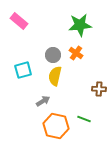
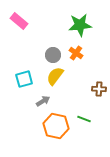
cyan square: moved 1 px right, 9 px down
yellow semicircle: rotated 24 degrees clockwise
